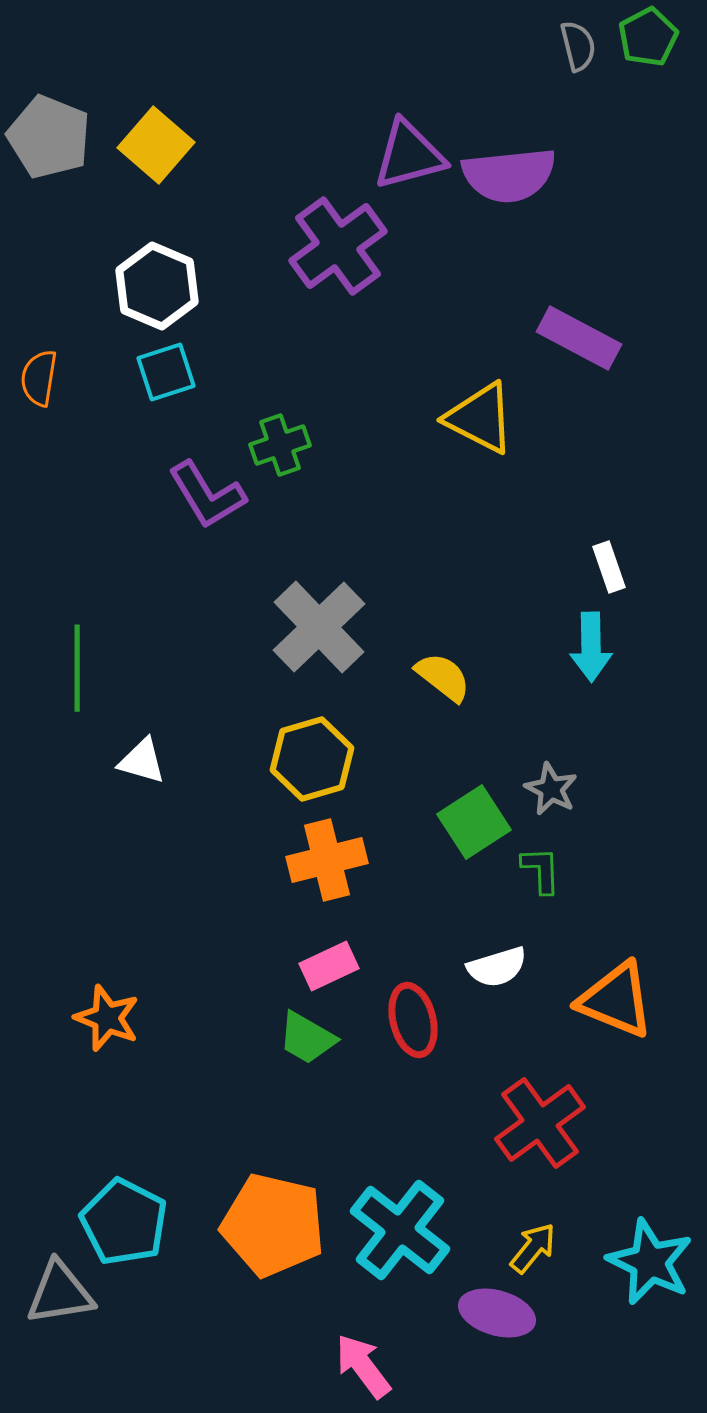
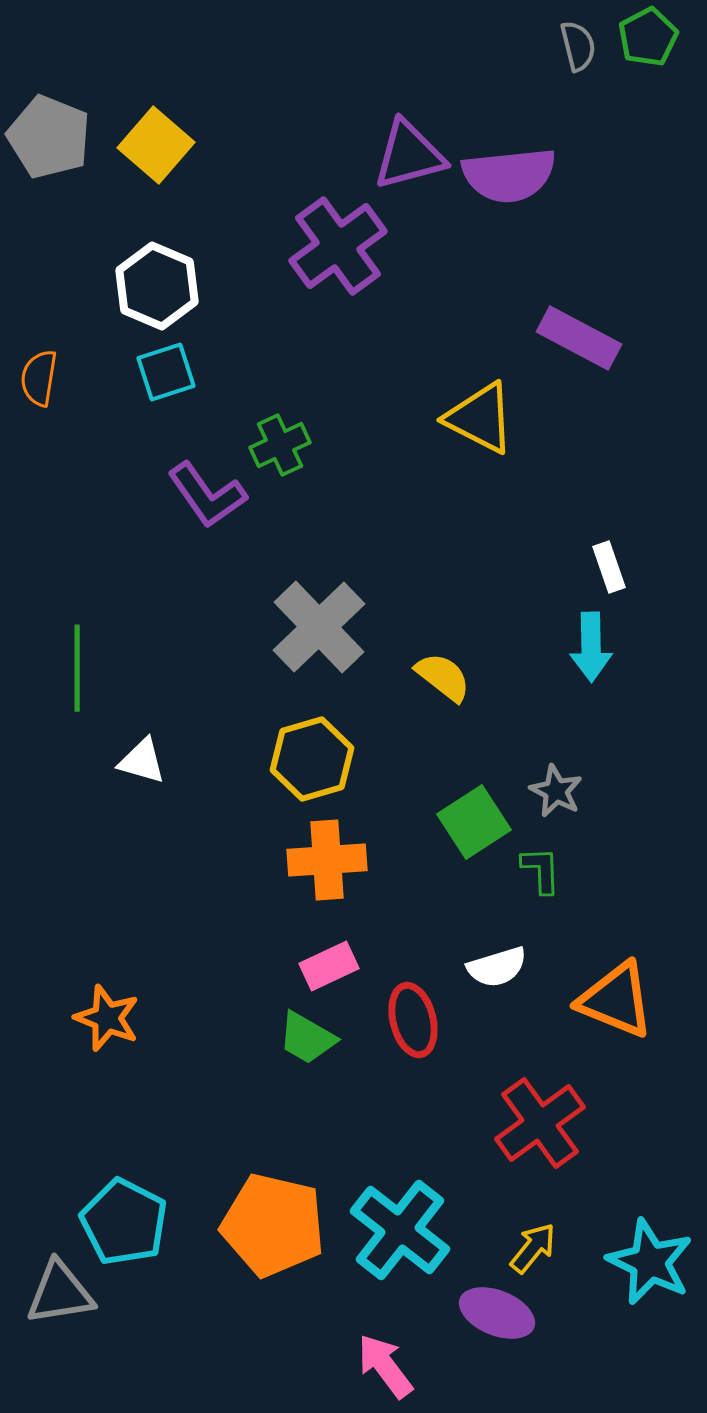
green cross: rotated 6 degrees counterclockwise
purple L-shape: rotated 4 degrees counterclockwise
gray star: moved 5 px right, 2 px down
orange cross: rotated 10 degrees clockwise
purple ellipse: rotated 6 degrees clockwise
pink arrow: moved 22 px right
